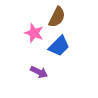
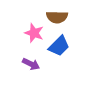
brown semicircle: rotated 65 degrees clockwise
purple arrow: moved 8 px left, 8 px up
